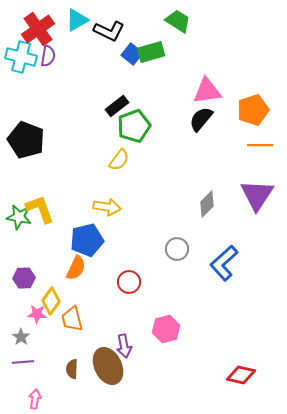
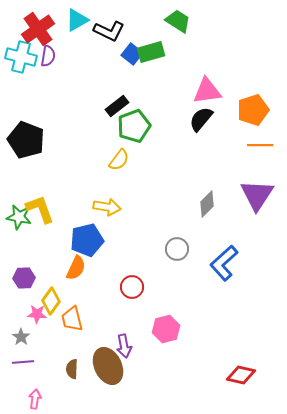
red circle: moved 3 px right, 5 px down
